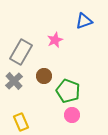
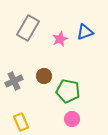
blue triangle: moved 1 px right, 11 px down
pink star: moved 5 px right, 1 px up
gray rectangle: moved 7 px right, 24 px up
gray cross: rotated 18 degrees clockwise
green pentagon: rotated 10 degrees counterclockwise
pink circle: moved 4 px down
